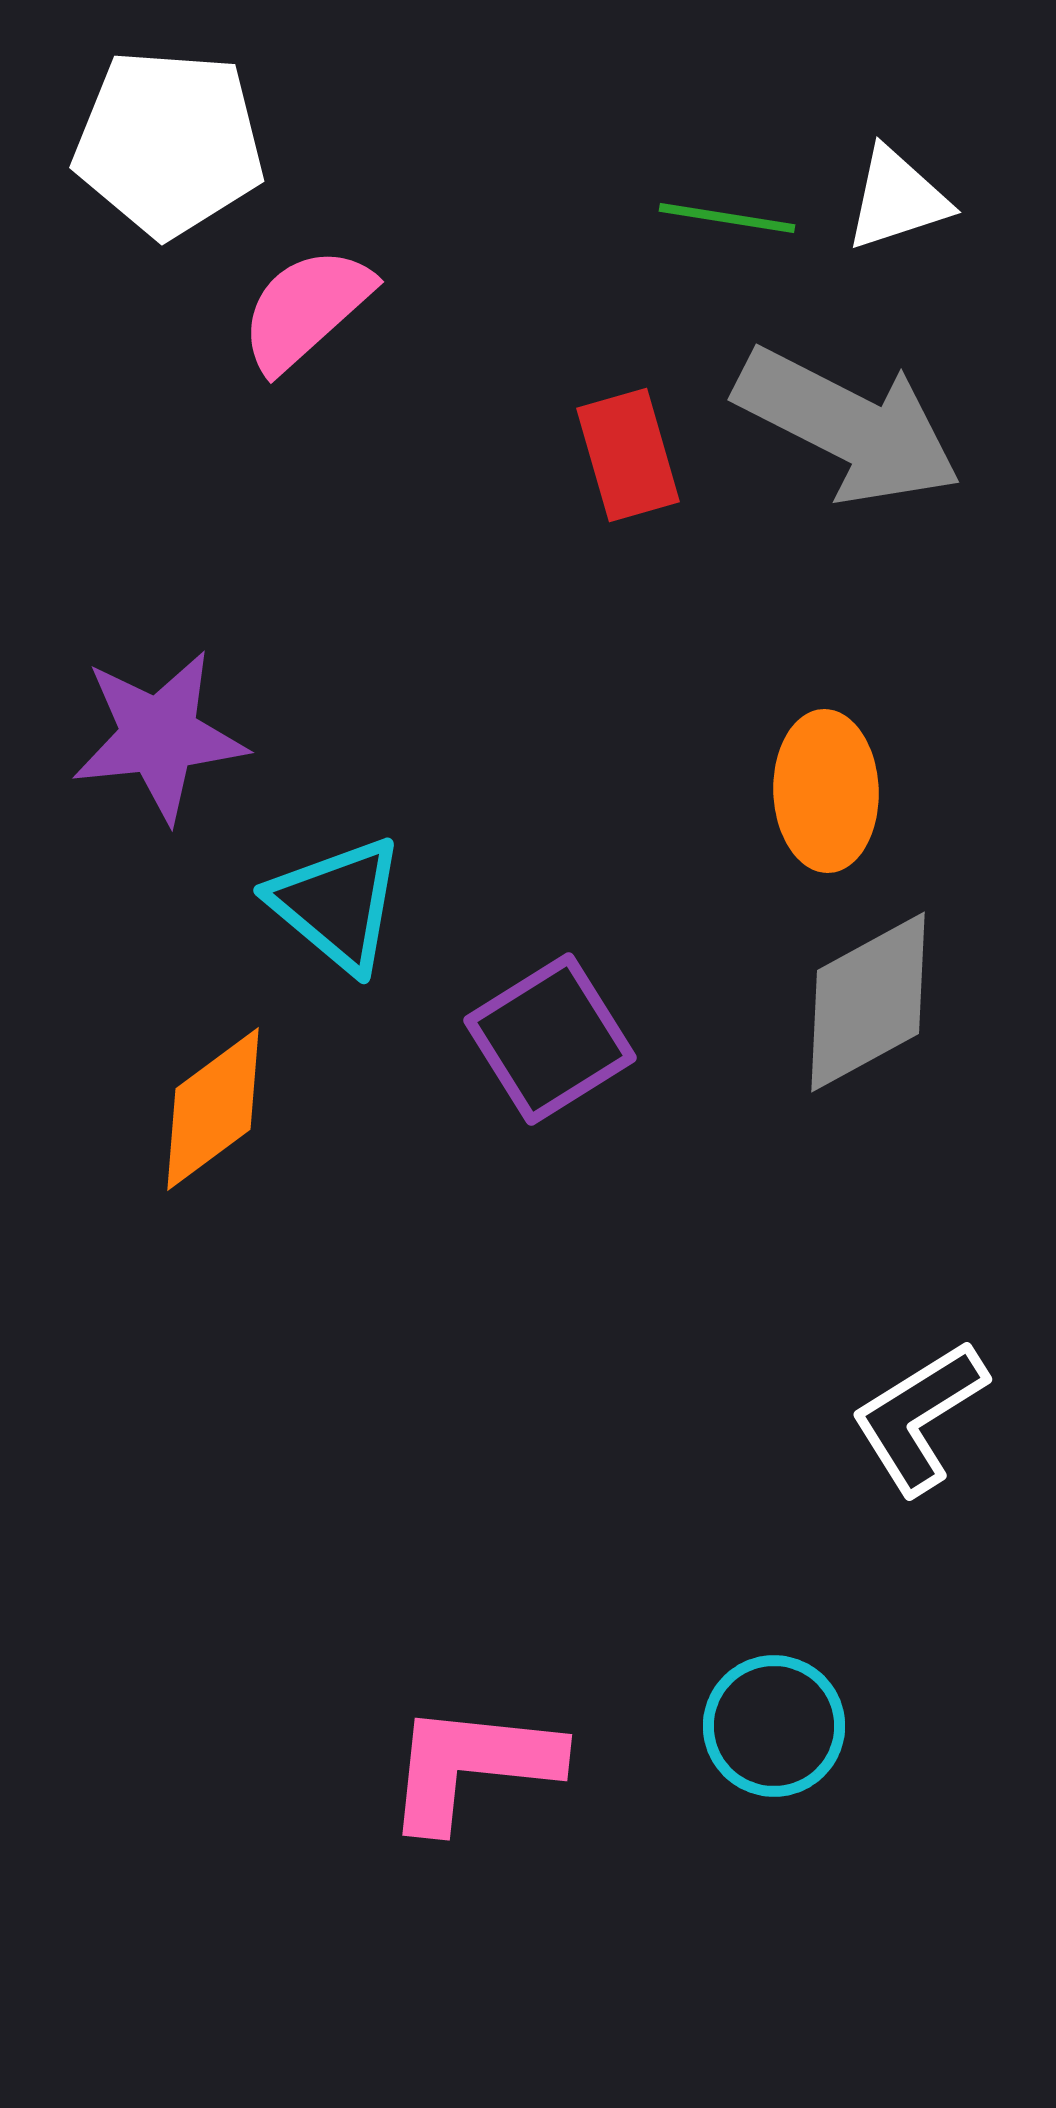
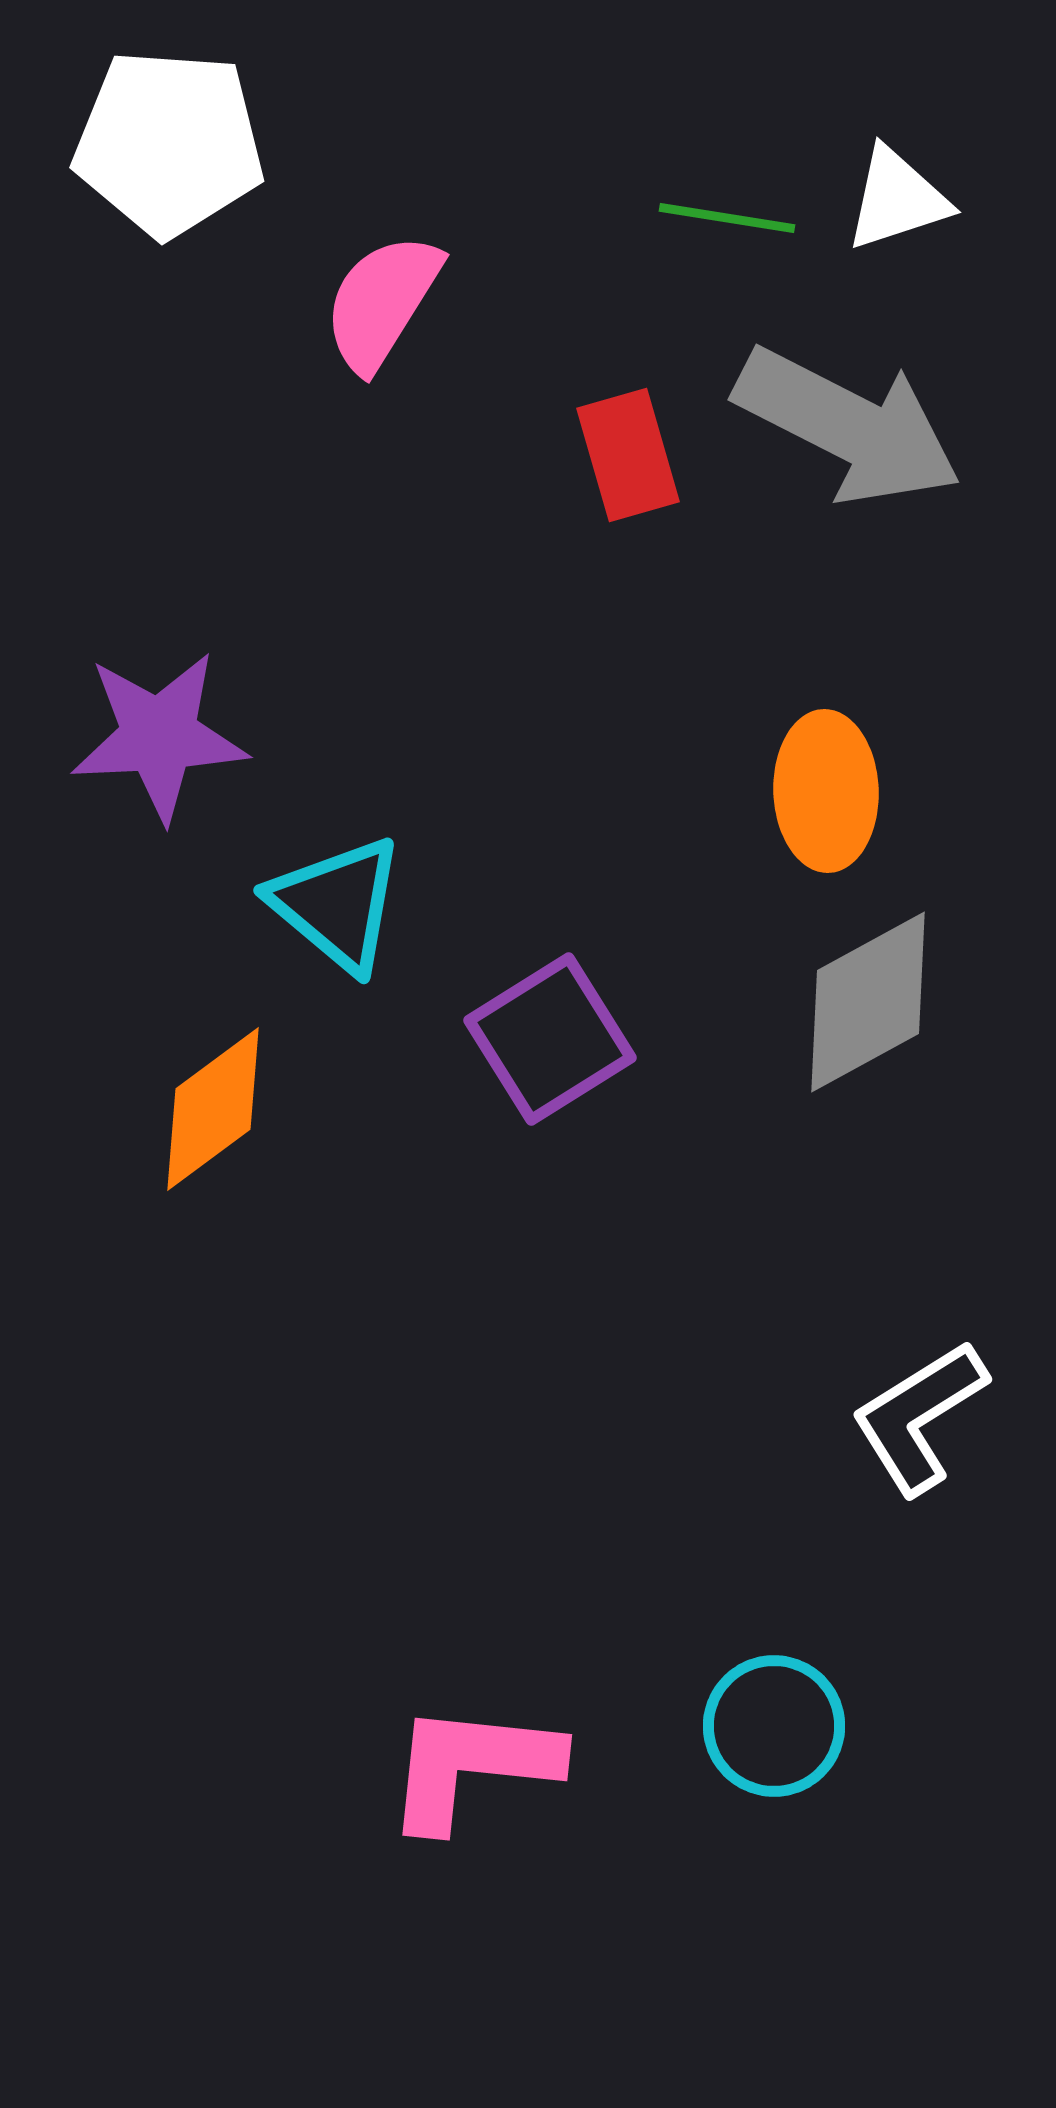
pink semicircle: moved 76 px right, 7 px up; rotated 16 degrees counterclockwise
purple star: rotated 3 degrees clockwise
